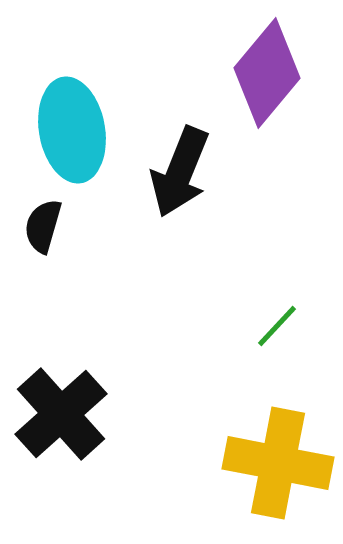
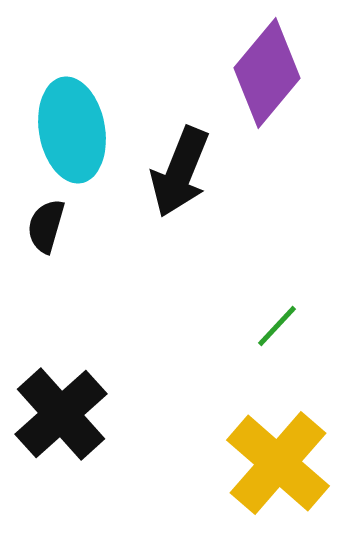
black semicircle: moved 3 px right
yellow cross: rotated 30 degrees clockwise
